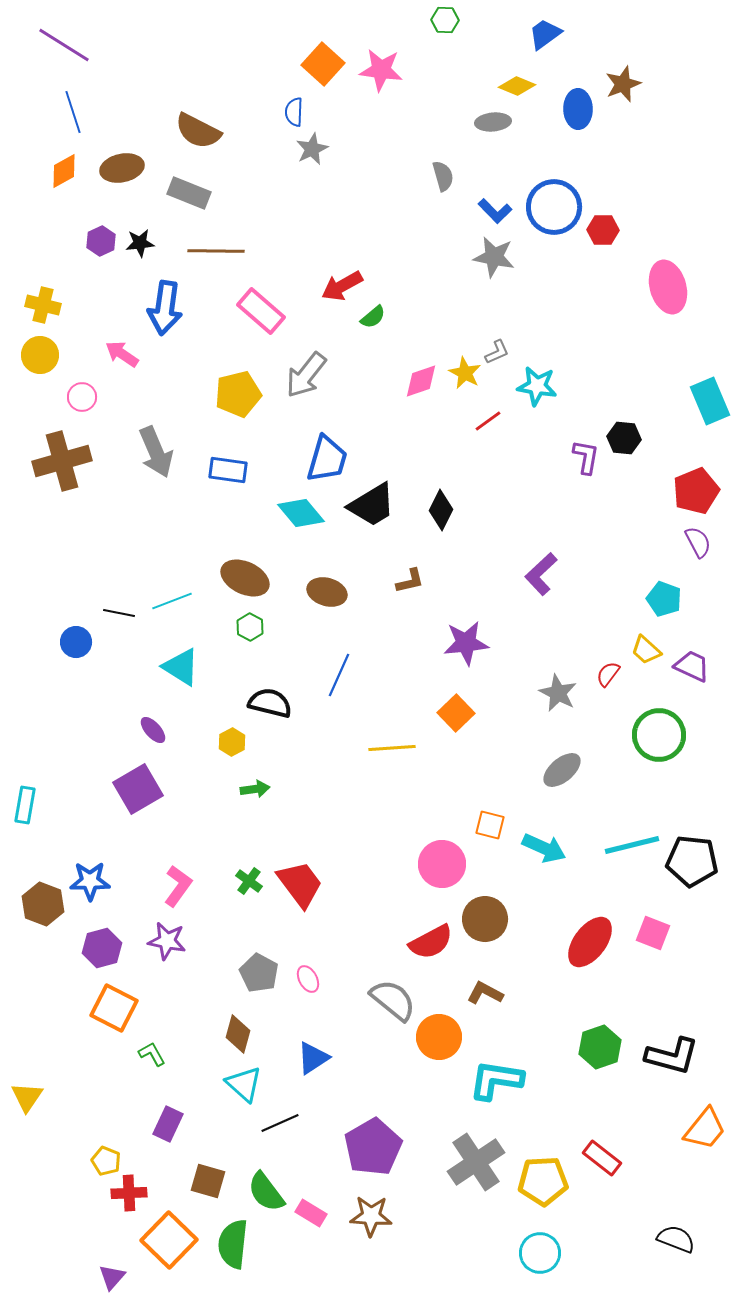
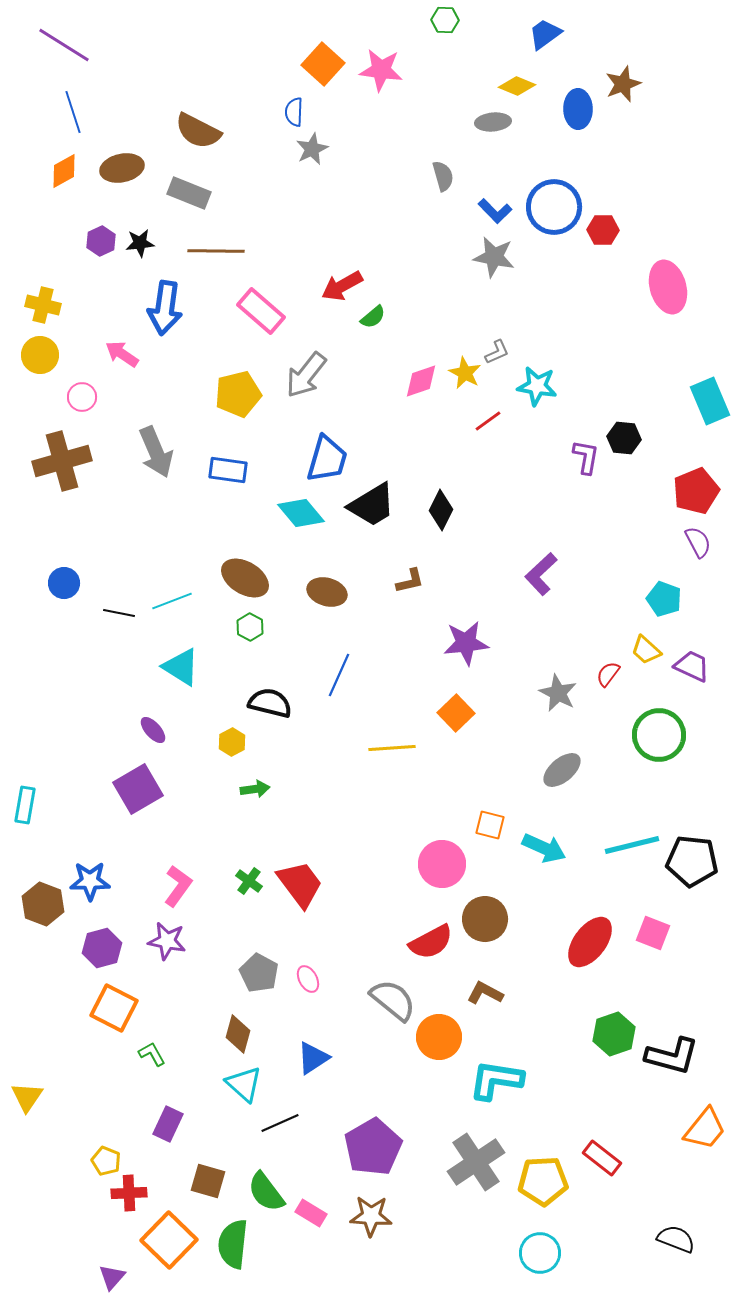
brown ellipse at (245, 578): rotated 6 degrees clockwise
blue circle at (76, 642): moved 12 px left, 59 px up
green hexagon at (600, 1047): moved 14 px right, 13 px up
